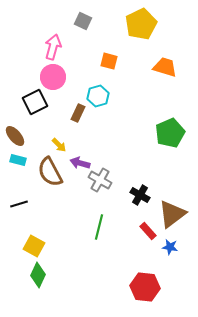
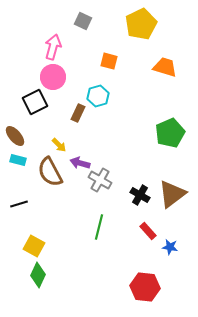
brown triangle: moved 20 px up
